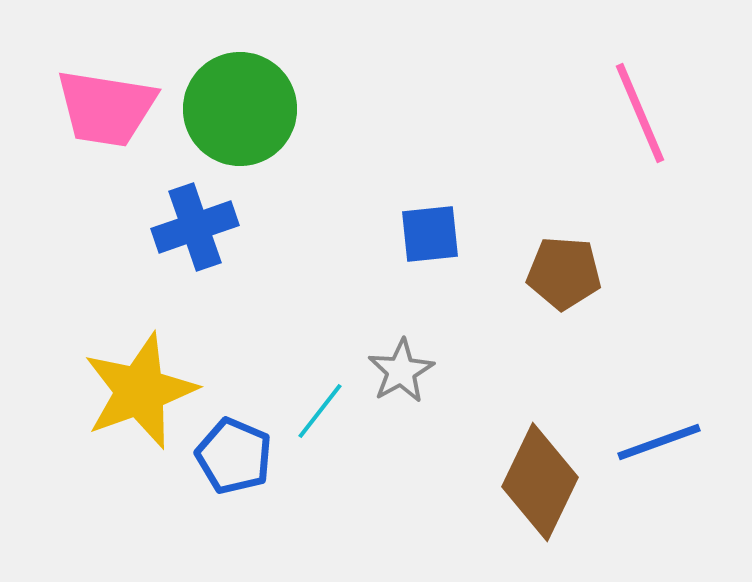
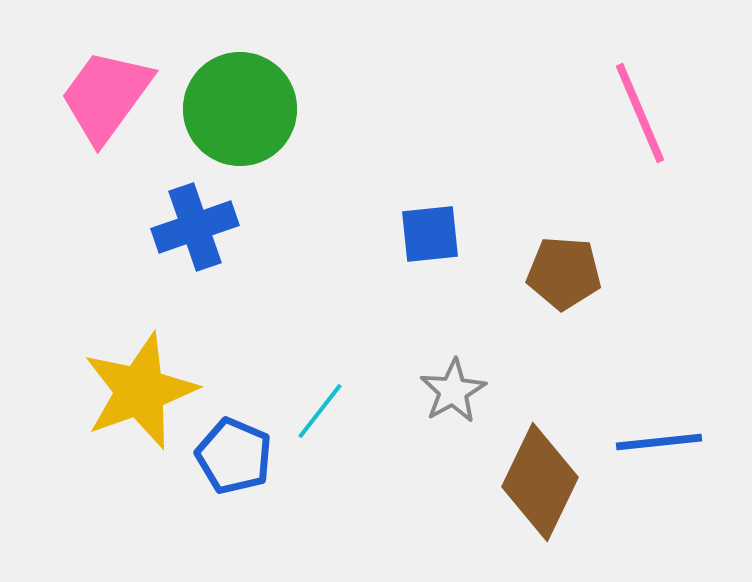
pink trapezoid: moved 12 px up; rotated 117 degrees clockwise
gray star: moved 52 px right, 20 px down
blue line: rotated 14 degrees clockwise
